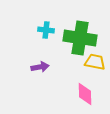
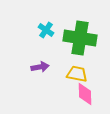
cyan cross: rotated 28 degrees clockwise
yellow trapezoid: moved 18 px left, 12 px down
